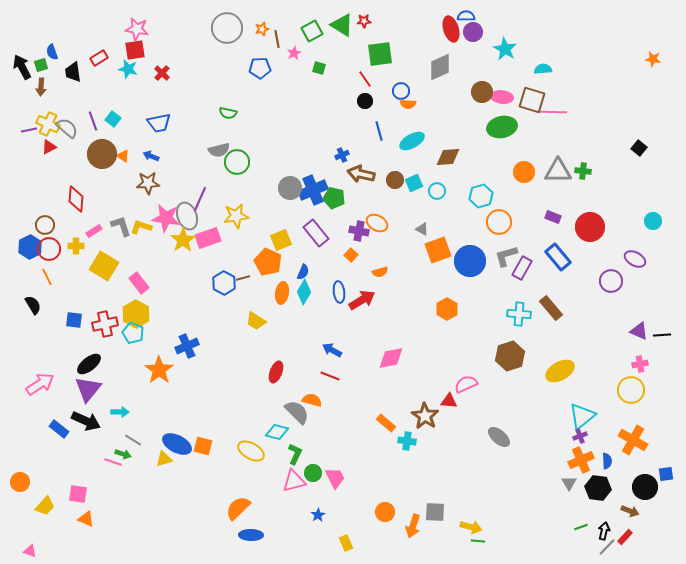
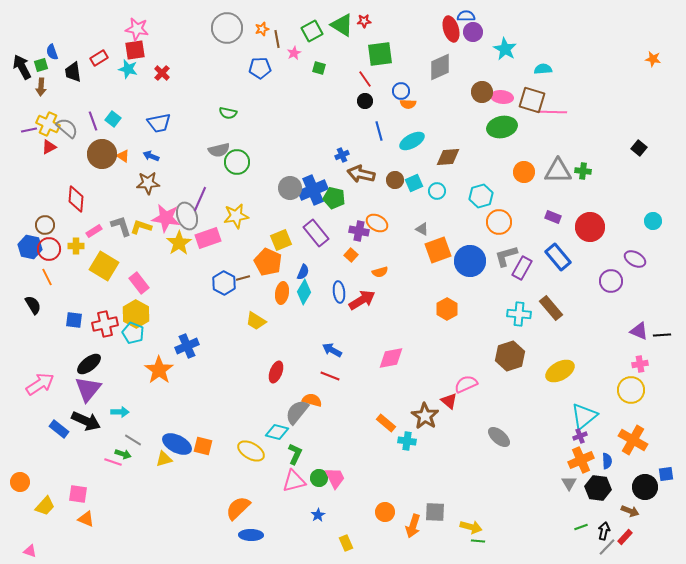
yellow star at (183, 240): moved 4 px left, 3 px down
blue hexagon at (30, 247): rotated 20 degrees counterclockwise
red triangle at (449, 401): rotated 36 degrees clockwise
gray semicircle at (297, 412): rotated 96 degrees counterclockwise
cyan triangle at (582, 416): moved 2 px right
green circle at (313, 473): moved 6 px right, 5 px down
